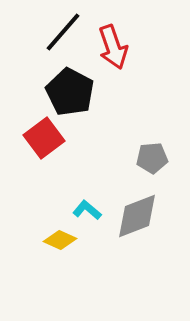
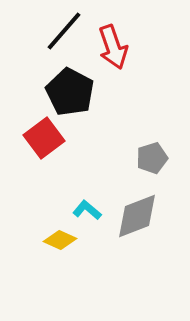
black line: moved 1 px right, 1 px up
gray pentagon: rotated 12 degrees counterclockwise
